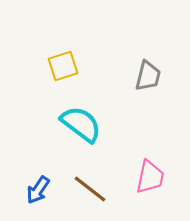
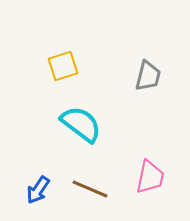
brown line: rotated 15 degrees counterclockwise
